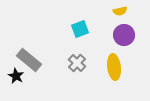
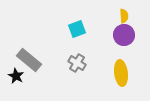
yellow semicircle: moved 4 px right, 5 px down; rotated 80 degrees counterclockwise
cyan square: moved 3 px left
gray cross: rotated 12 degrees counterclockwise
yellow ellipse: moved 7 px right, 6 px down
